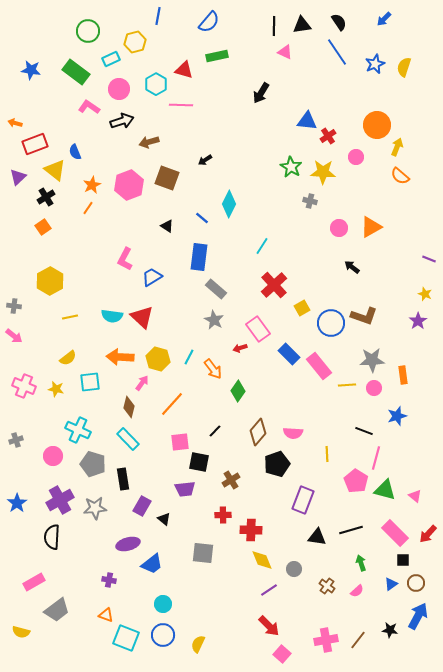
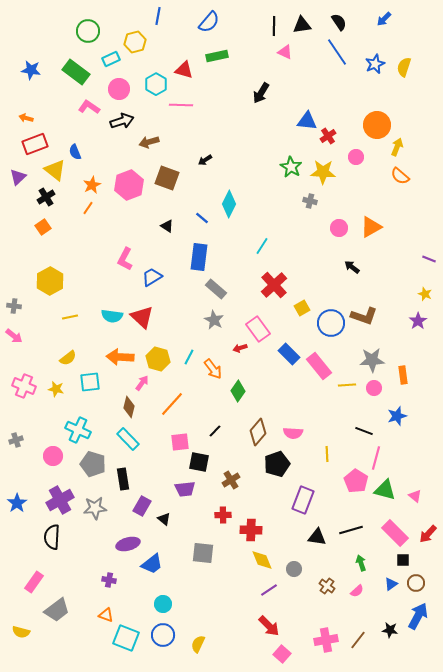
orange arrow at (15, 123): moved 11 px right, 5 px up
pink rectangle at (34, 582): rotated 25 degrees counterclockwise
